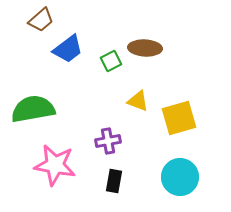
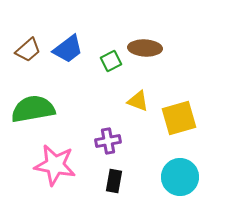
brown trapezoid: moved 13 px left, 30 px down
